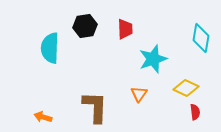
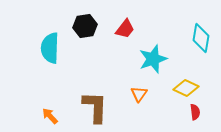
red trapezoid: rotated 40 degrees clockwise
orange arrow: moved 7 px right, 1 px up; rotated 30 degrees clockwise
